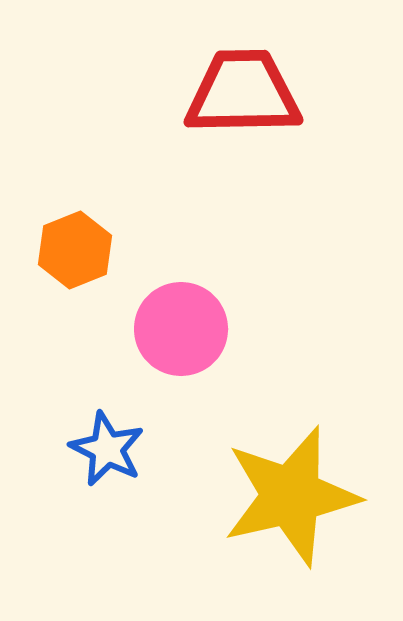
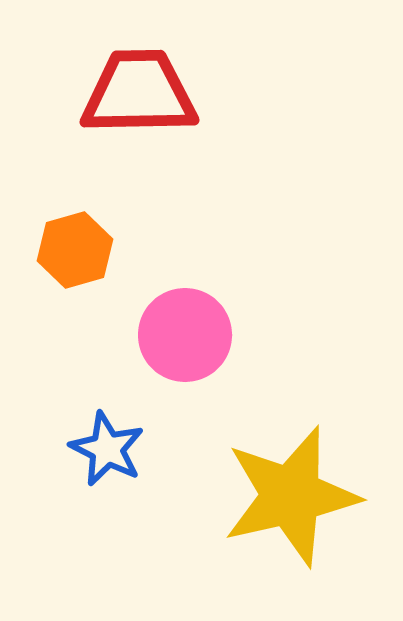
red trapezoid: moved 104 px left
orange hexagon: rotated 6 degrees clockwise
pink circle: moved 4 px right, 6 px down
